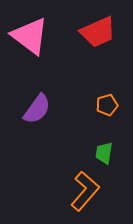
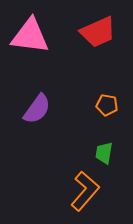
pink triangle: rotated 30 degrees counterclockwise
orange pentagon: rotated 25 degrees clockwise
